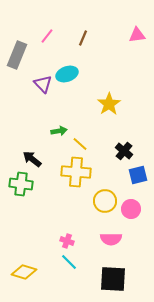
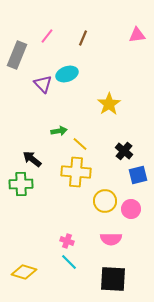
green cross: rotated 10 degrees counterclockwise
